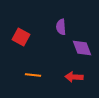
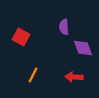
purple semicircle: moved 3 px right
purple diamond: moved 1 px right
orange line: rotated 70 degrees counterclockwise
